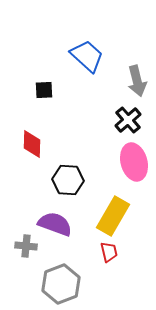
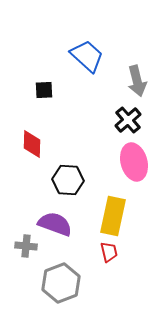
yellow rectangle: rotated 18 degrees counterclockwise
gray hexagon: moved 1 px up
